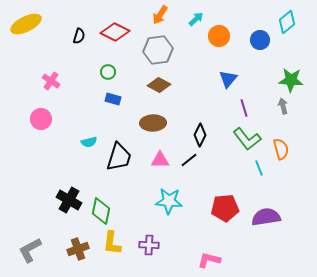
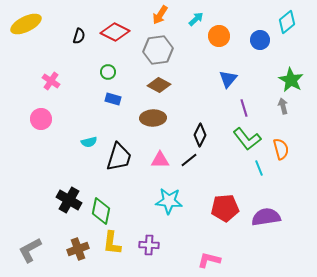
green star: rotated 25 degrees clockwise
brown ellipse: moved 5 px up
